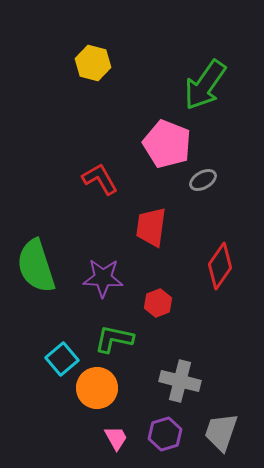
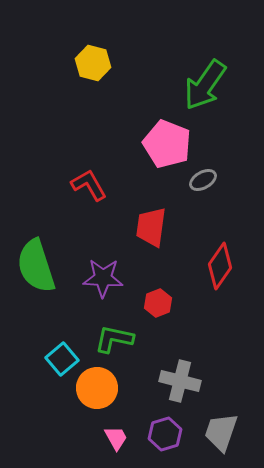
red L-shape: moved 11 px left, 6 px down
